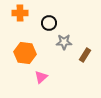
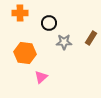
brown rectangle: moved 6 px right, 17 px up
